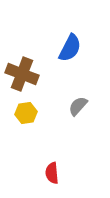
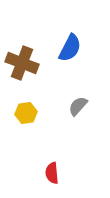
brown cross: moved 11 px up
